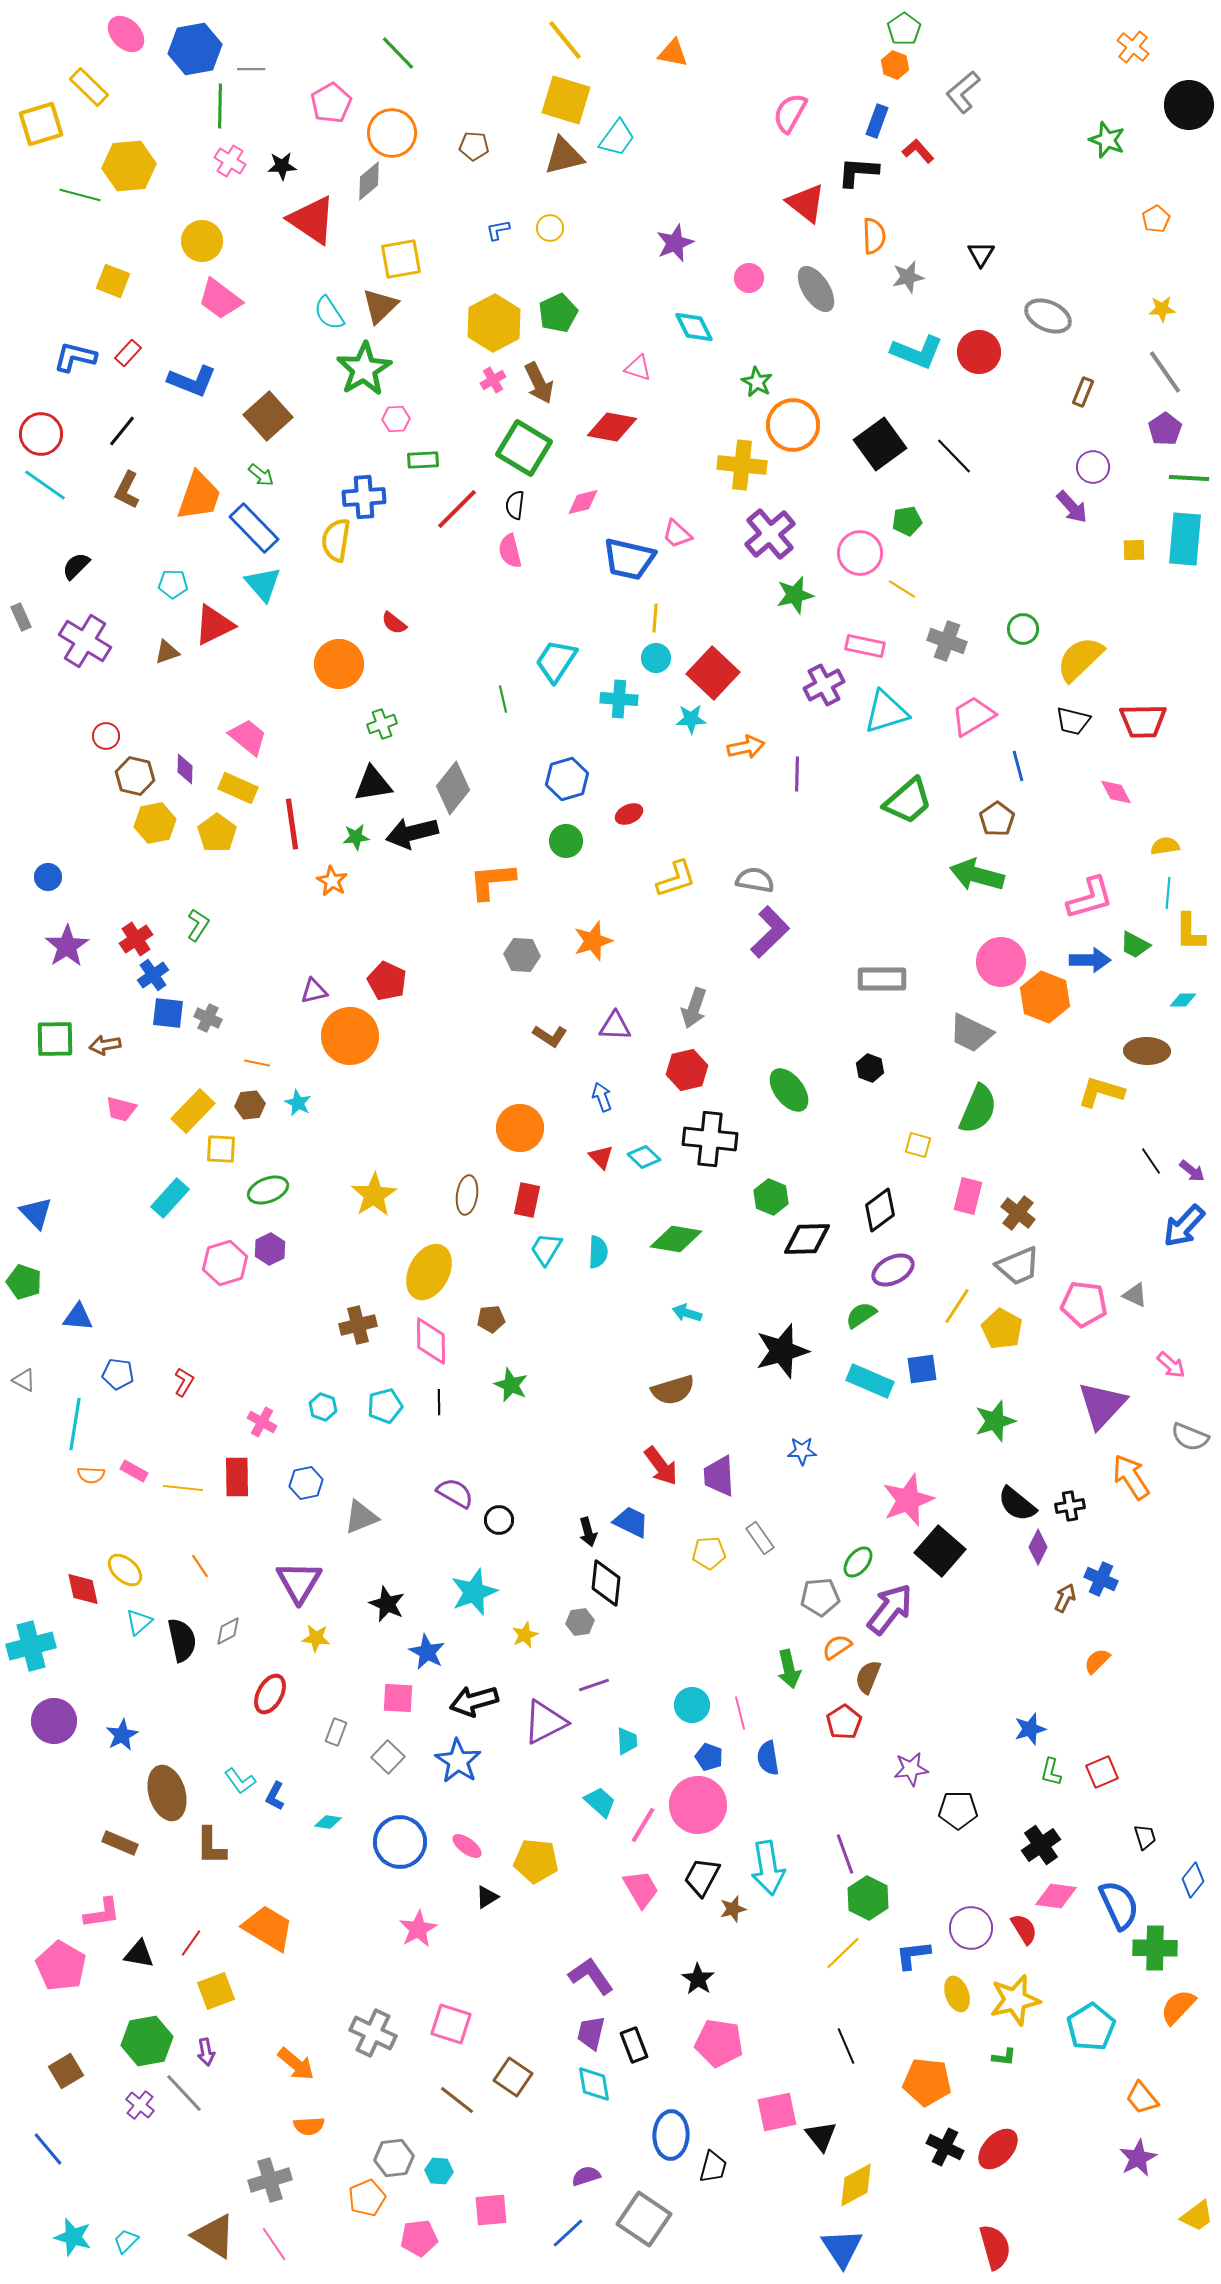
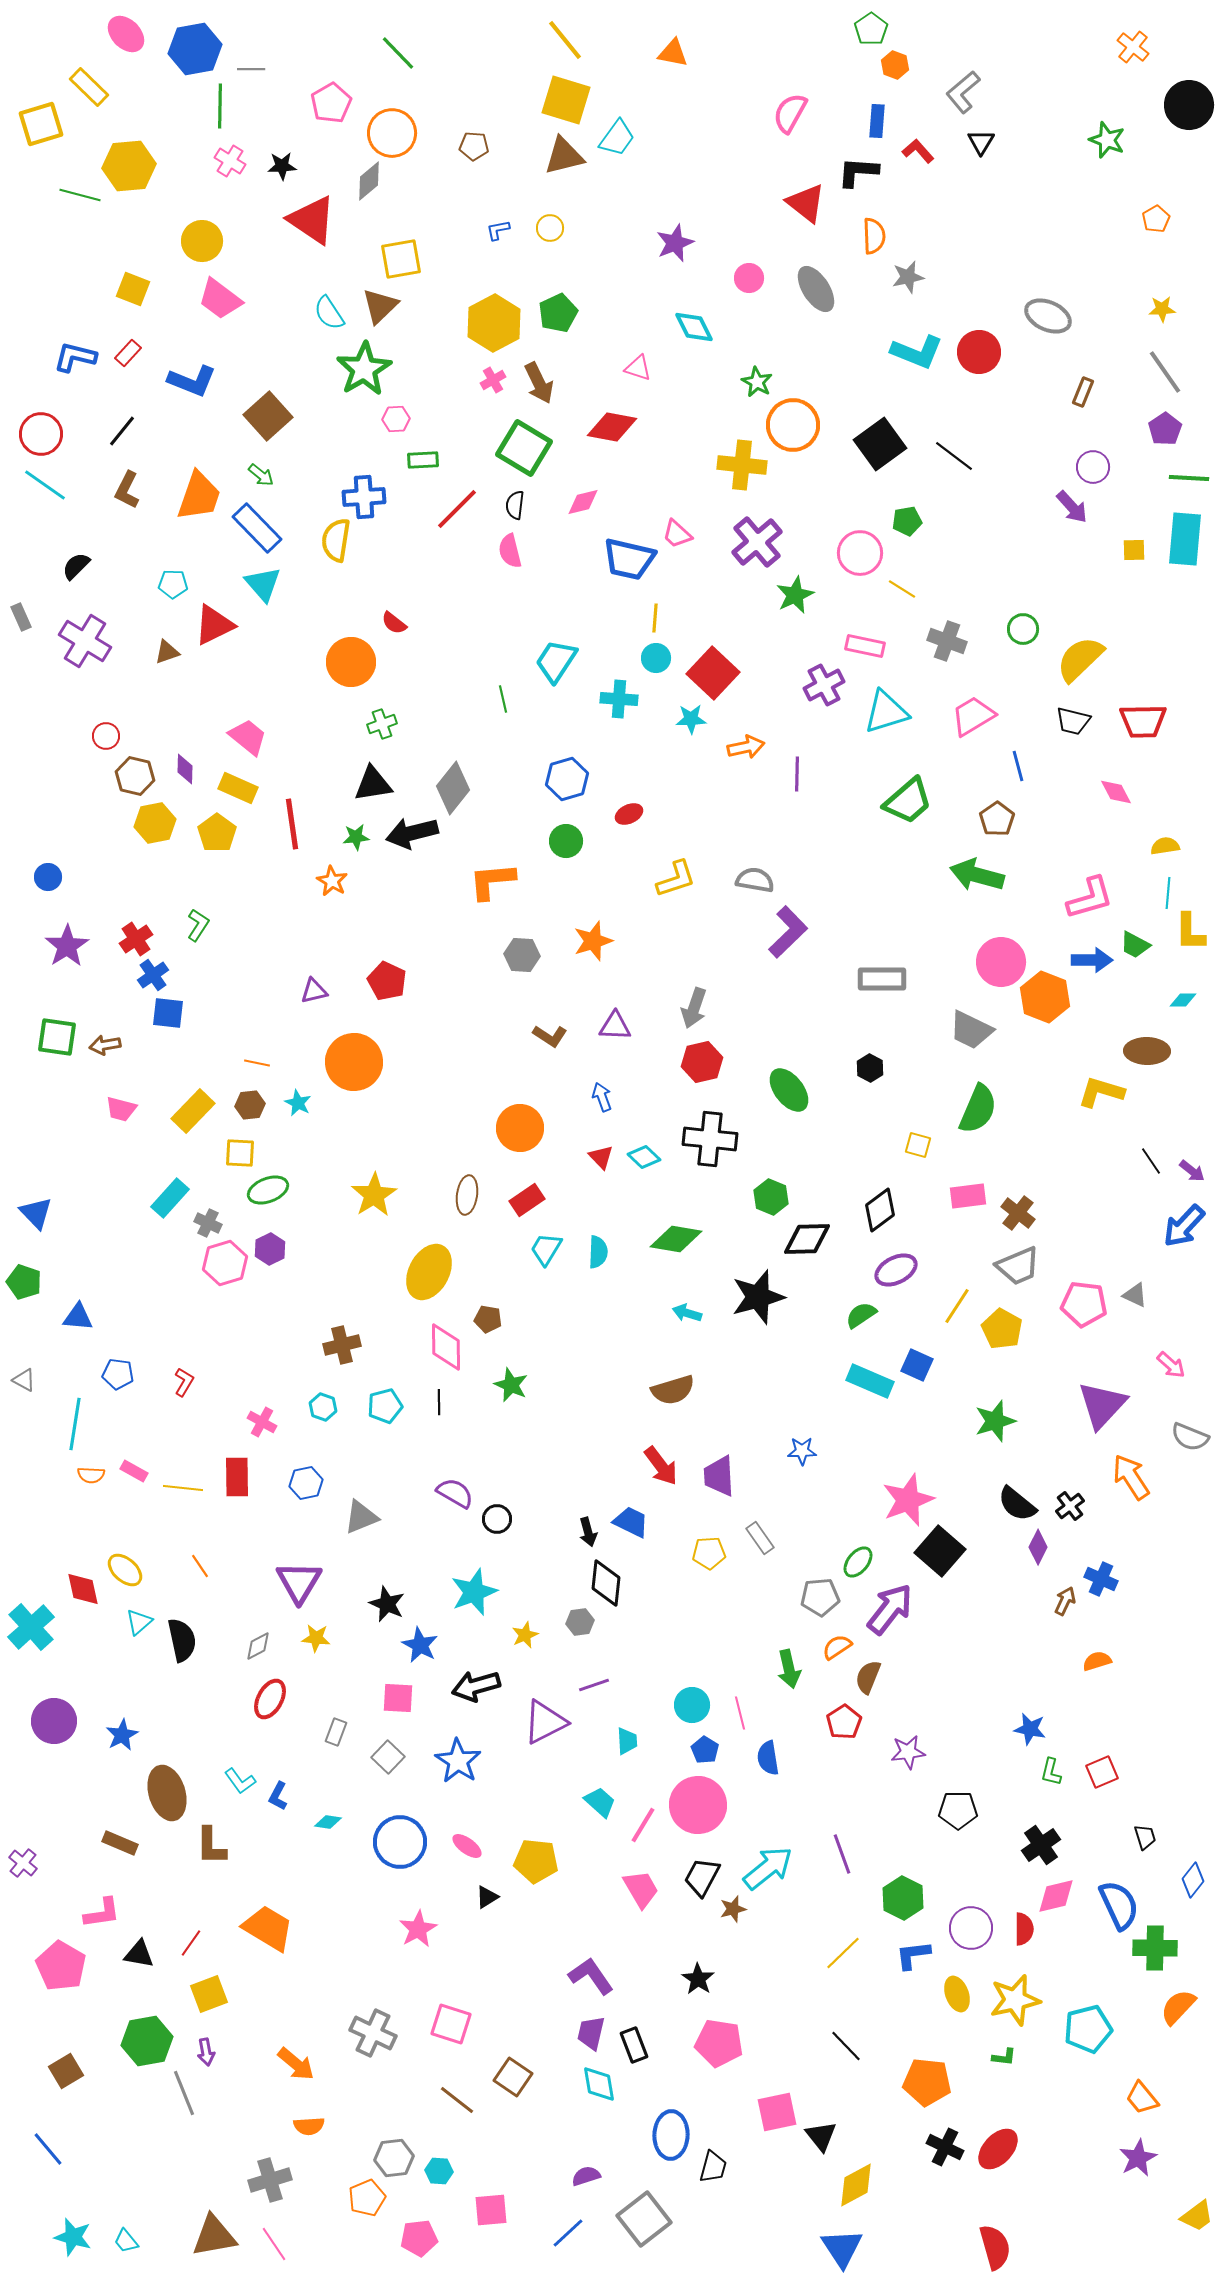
green pentagon at (904, 29): moved 33 px left
blue rectangle at (877, 121): rotated 16 degrees counterclockwise
black triangle at (981, 254): moved 112 px up
yellow square at (113, 281): moved 20 px right, 8 px down
black line at (954, 456): rotated 9 degrees counterclockwise
blue rectangle at (254, 528): moved 3 px right
purple cross at (770, 534): moved 13 px left, 8 px down
green star at (795, 595): rotated 12 degrees counterclockwise
orange circle at (339, 664): moved 12 px right, 2 px up
purple L-shape at (770, 932): moved 18 px right
blue arrow at (1090, 960): moved 2 px right
gray cross at (208, 1018): moved 205 px down
gray trapezoid at (971, 1033): moved 3 px up
orange circle at (350, 1036): moved 4 px right, 26 px down
green square at (55, 1039): moved 2 px right, 2 px up; rotated 9 degrees clockwise
black hexagon at (870, 1068): rotated 8 degrees clockwise
red hexagon at (687, 1070): moved 15 px right, 8 px up
yellow square at (221, 1149): moved 19 px right, 4 px down
pink rectangle at (968, 1196): rotated 69 degrees clockwise
red rectangle at (527, 1200): rotated 44 degrees clockwise
purple ellipse at (893, 1270): moved 3 px right
brown pentagon at (491, 1319): moved 3 px left; rotated 16 degrees clockwise
brown cross at (358, 1325): moved 16 px left, 20 px down
pink diamond at (431, 1341): moved 15 px right, 6 px down
black star at (782, 1351): moved 24 px left, 54 px up
blue square at (922, 1369): moved 5 px left, 4 px up; rotated 32 degrees clockwise
black cross at (1070, 1506): rotated 28 degrees counterclockwise
black circle at (499, 1520): moved 2 px left, 1 px up
brown arrow at (1065, 1598): moved 3 px down
gray diamond at (228, 1631): moved 30 px right, 15 px down
cyan cross at (31, 1646): moved 19 px up; rotated 27 degrees counterclockwise
blue star at (427, 1652): moved 7 px left, 7 px up
orange semicircle at (1097, 1661): rotated 28 degrees clockwise
red ellipse at (270, 1694): moved 5 px down
black arrow at (474, 1701): moved 2 px right, 15 px up
blue star at (1030, 1729): rotated 28 degrees clockwise
blue pentagon at (709, 1757): moved 4 px left, 7 px up; rotated 12 degrees clockwise
purple star at (911, 1769): moved 3 px left, 17 px up
blue L-shape at (275, 1796): moved 3 px right
purple line at (845, 1854): moved 3 px left
cyan arrow at (768, 1868): rotated 120 degrees counterclockwise
pink diamond at (1056, 1896): rotated 21 degrees counterclockwise
green hexagon at (868, 1898): moved 35 px right
red semicircle at (1024, 1929): rotated 32 degrees clockwise
yellow square at (216, 1991): moved 7 px left, 3 px down
cyan pentagon at (1091, 2027): moved 3 px left, 2 px down; rotated 18 degrees clockwise
black line at (846, 2046): rotated 21 degrees counterclockwise
cyan diamond at (594, 2084): moved 5 px right
gray line at (184, 2093): rotated 21 degrees clockwise
purple cross at (140, 2105): moved 117 px left, 242 px up
gray square at (644, 2219): rotated 18 degrees clockwise
brown triangle at (214, 2236): rotated 42 degrees counterclockwise
cyan trapezoid at (126, 2241): rotated 84 degrees counterclockwise
